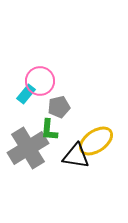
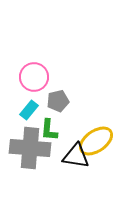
pink circle: moved 6 px left, 4 px up
cyan rectangle: moved 3 px right, 16 px down
gray pentagon: moved 1 px left, 6 px up
gray cross: moved 2 px right; rotated 36 degrees clockwise
